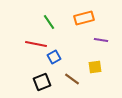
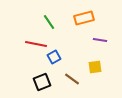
purple line: moved 1 px left
